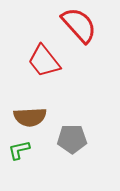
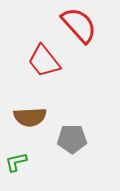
green L-shape: moved 3 px left, 12 px down
